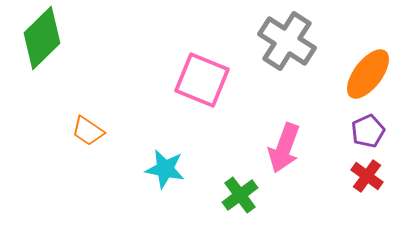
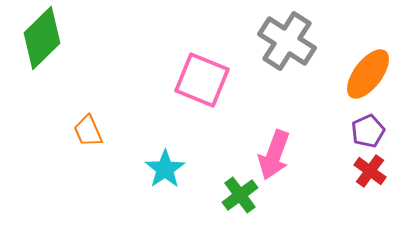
orange trapezoid: rotated 32 degrees clockwise
pink arrow: moved 10 px left, 7 px down
cyan star: rotated 27 degrees clockwise
red cross: moved 3 px right, 5 px up
